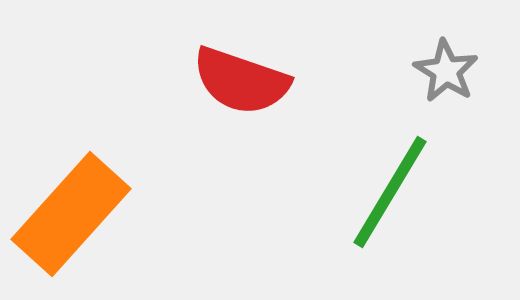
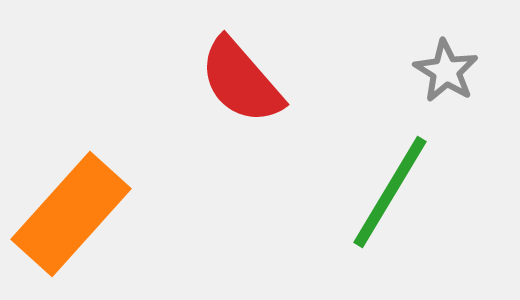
red semicircle: rotated 30 degrees clockwise
